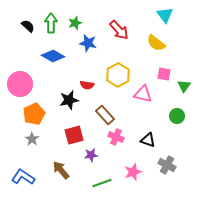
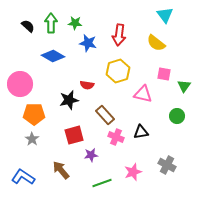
green star: rotated 24 degrees clockwise
red arrow: moved 5 px down; rotated 50 degrees clockwise
yellow hexagon: moved 4 px up; rotated 10 degrees clockwise
orange pentagon: rotated 25 degrees clockwise
black triangle: moved 7 px left, 8 px up; rotated 28 degrees counterclockwise
